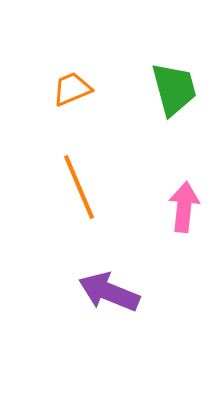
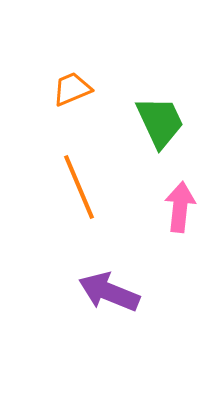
green trapezoid: moved 14 px left, 33 px down; rotated 10 degrees counterclockwise
pink arrow: moved 4 px left
